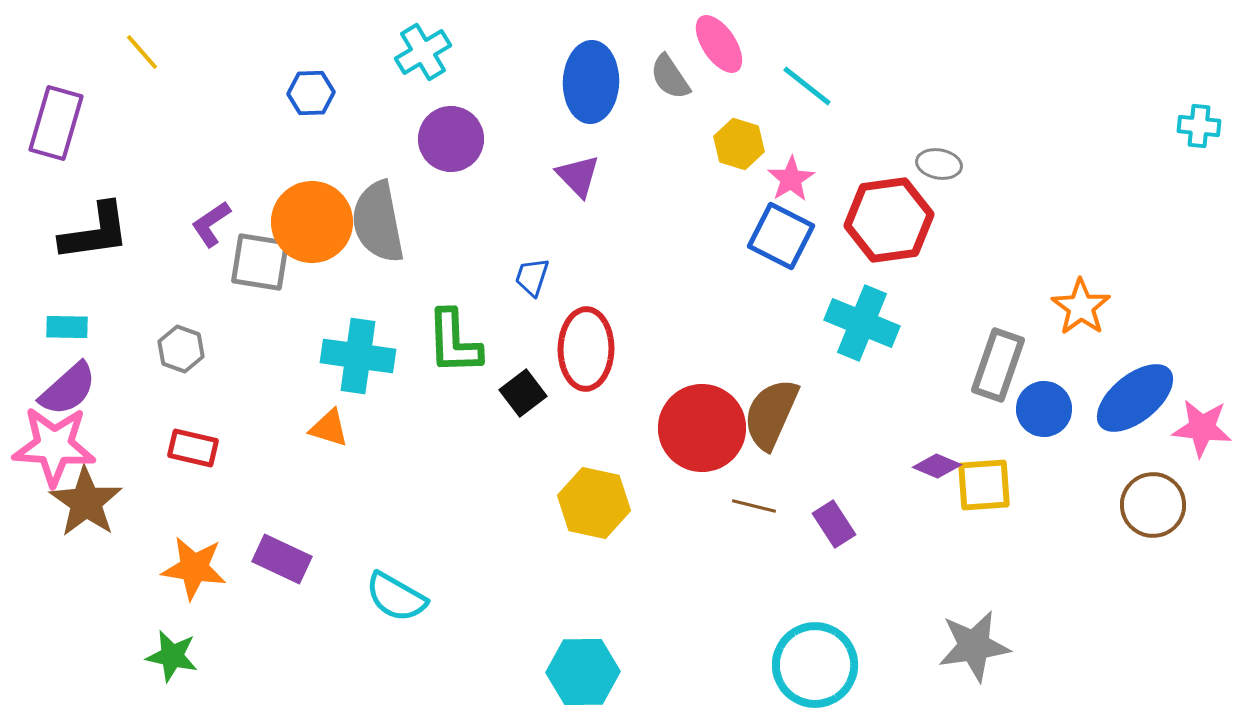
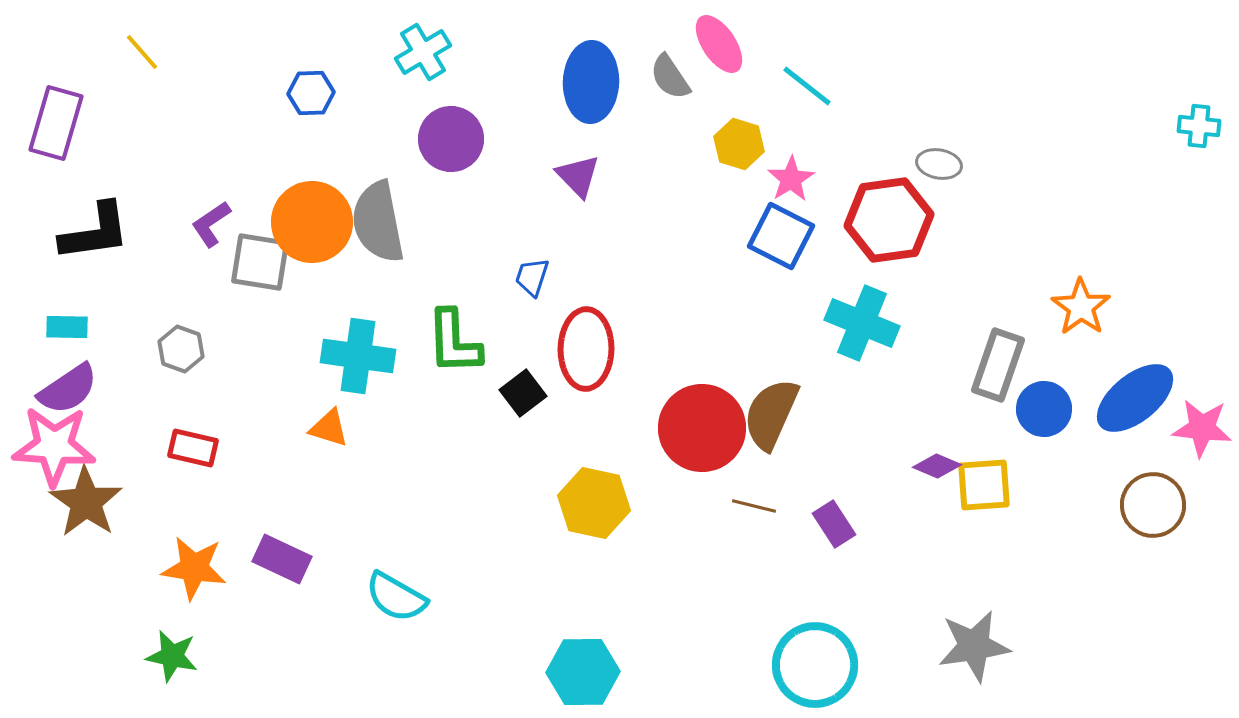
purple semicircle at (68, 389): rotated 8 degrees clockwise
